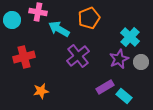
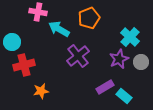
cyan circle: moved 22 px down
red cross: moved 8 px down
